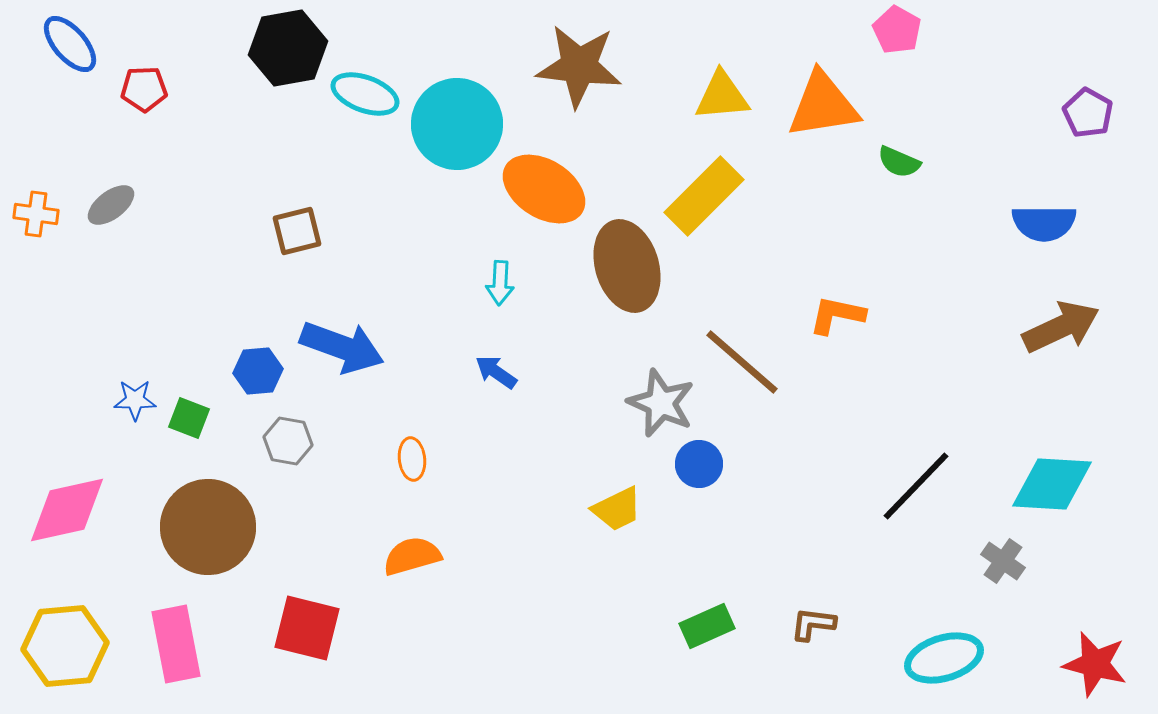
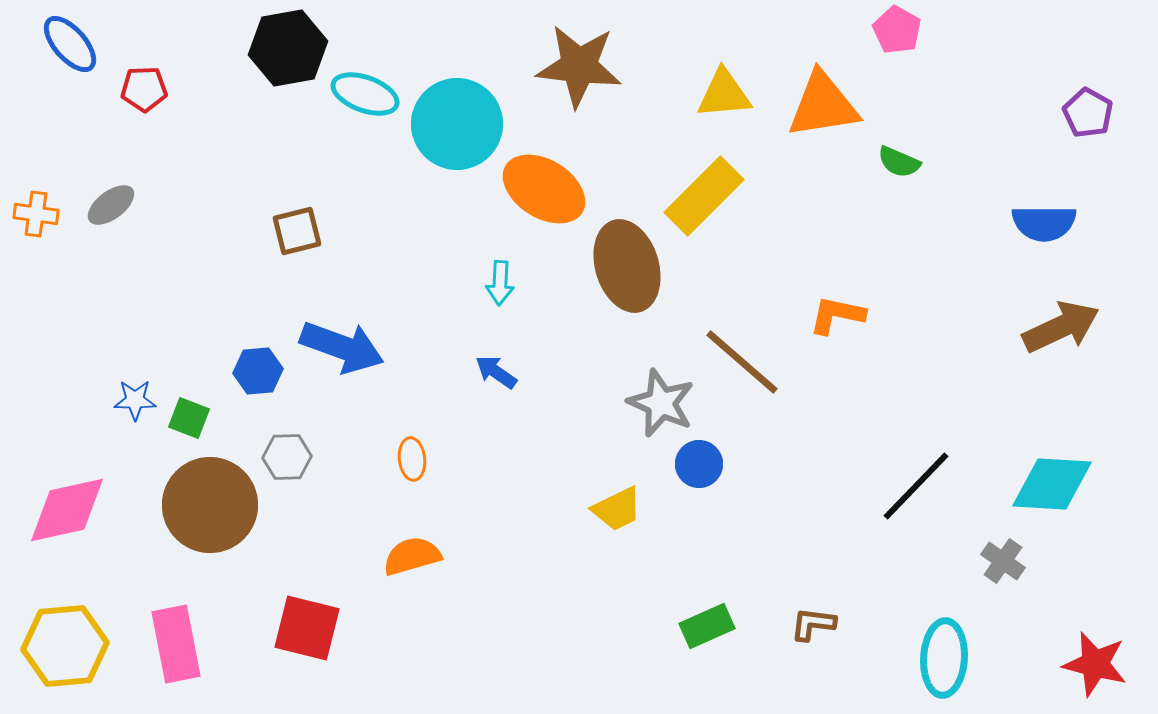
yellow triangle at (722, 96): moved 2 px right, 2 px up
gray hexagon at (288, 441): moved 1 px left, 16 px down; rotated 12 degrees counterclockwise
brown circle at (208, 527): moved 2 px right, 22 px up
cyan ellipse at (944, 658): rotated 70 degrees counterclockwise
